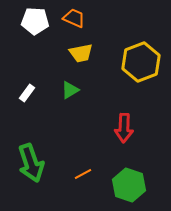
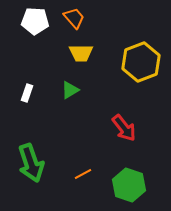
orange trapezoid: rotated 25 degrees clockwise
yellow trapezoid: rotated 10 degrees clockwise
white rectangle: rotated 18 degrees counterclockwise
red arrow: rotated 40 degrees counterclockwise
